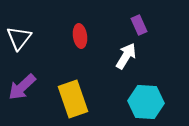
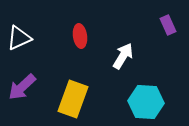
purple rectangle: moved 29 px right
white triangle: rotated 28 degrees clockwise
white arrow: moved 3 px left
yellow rectangle: rotated 39 degrees clockwise
